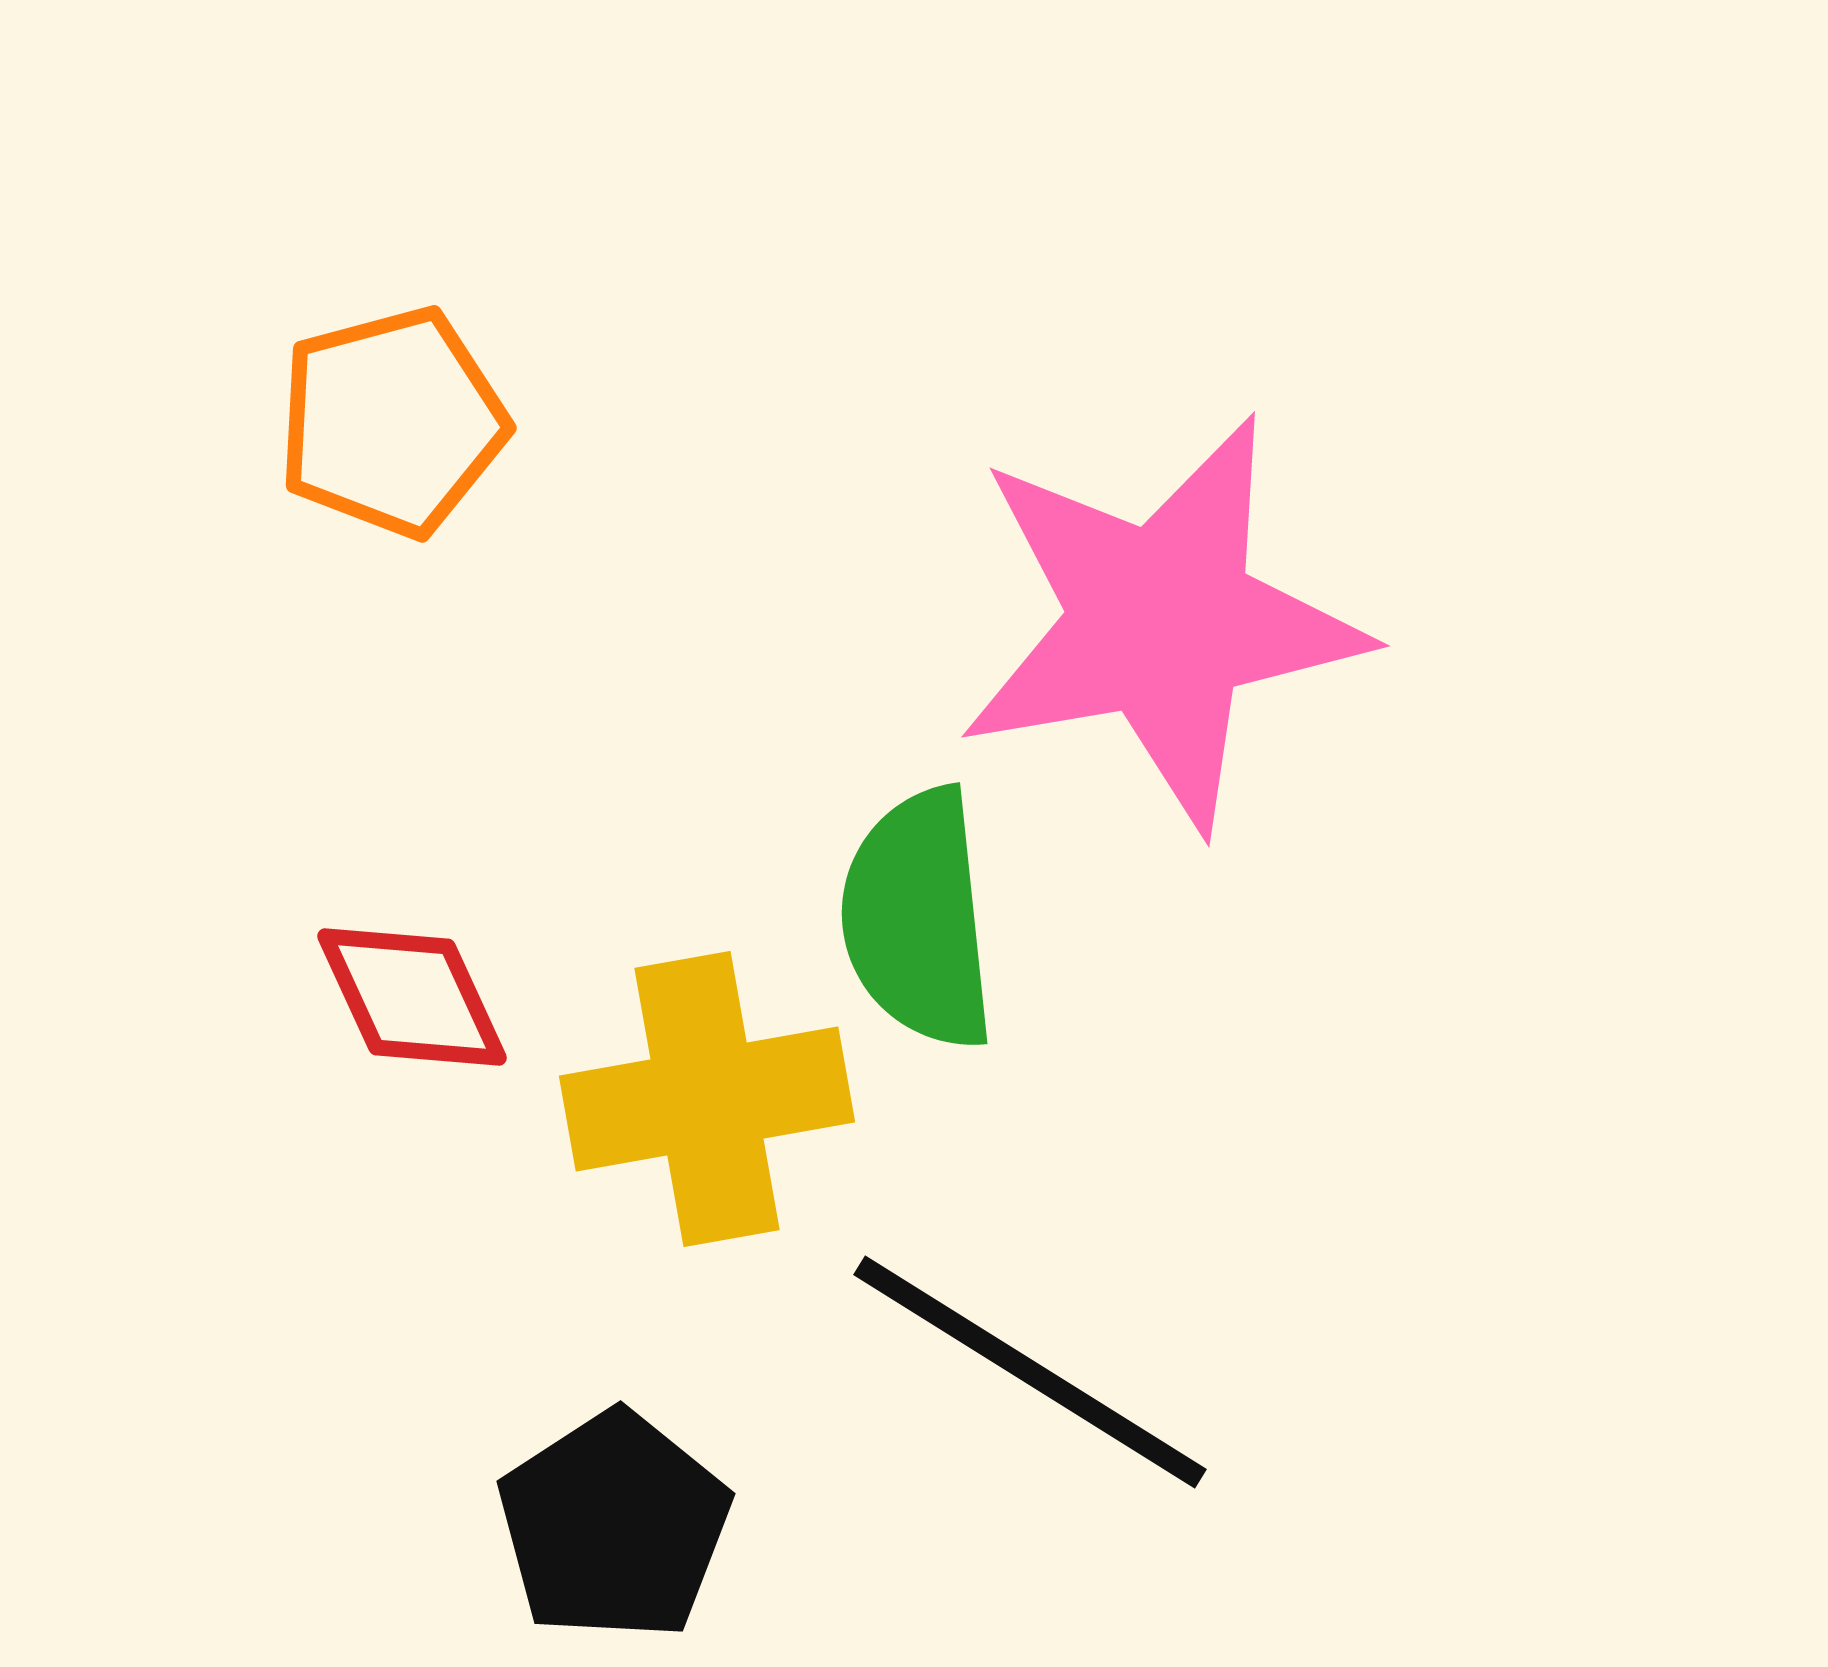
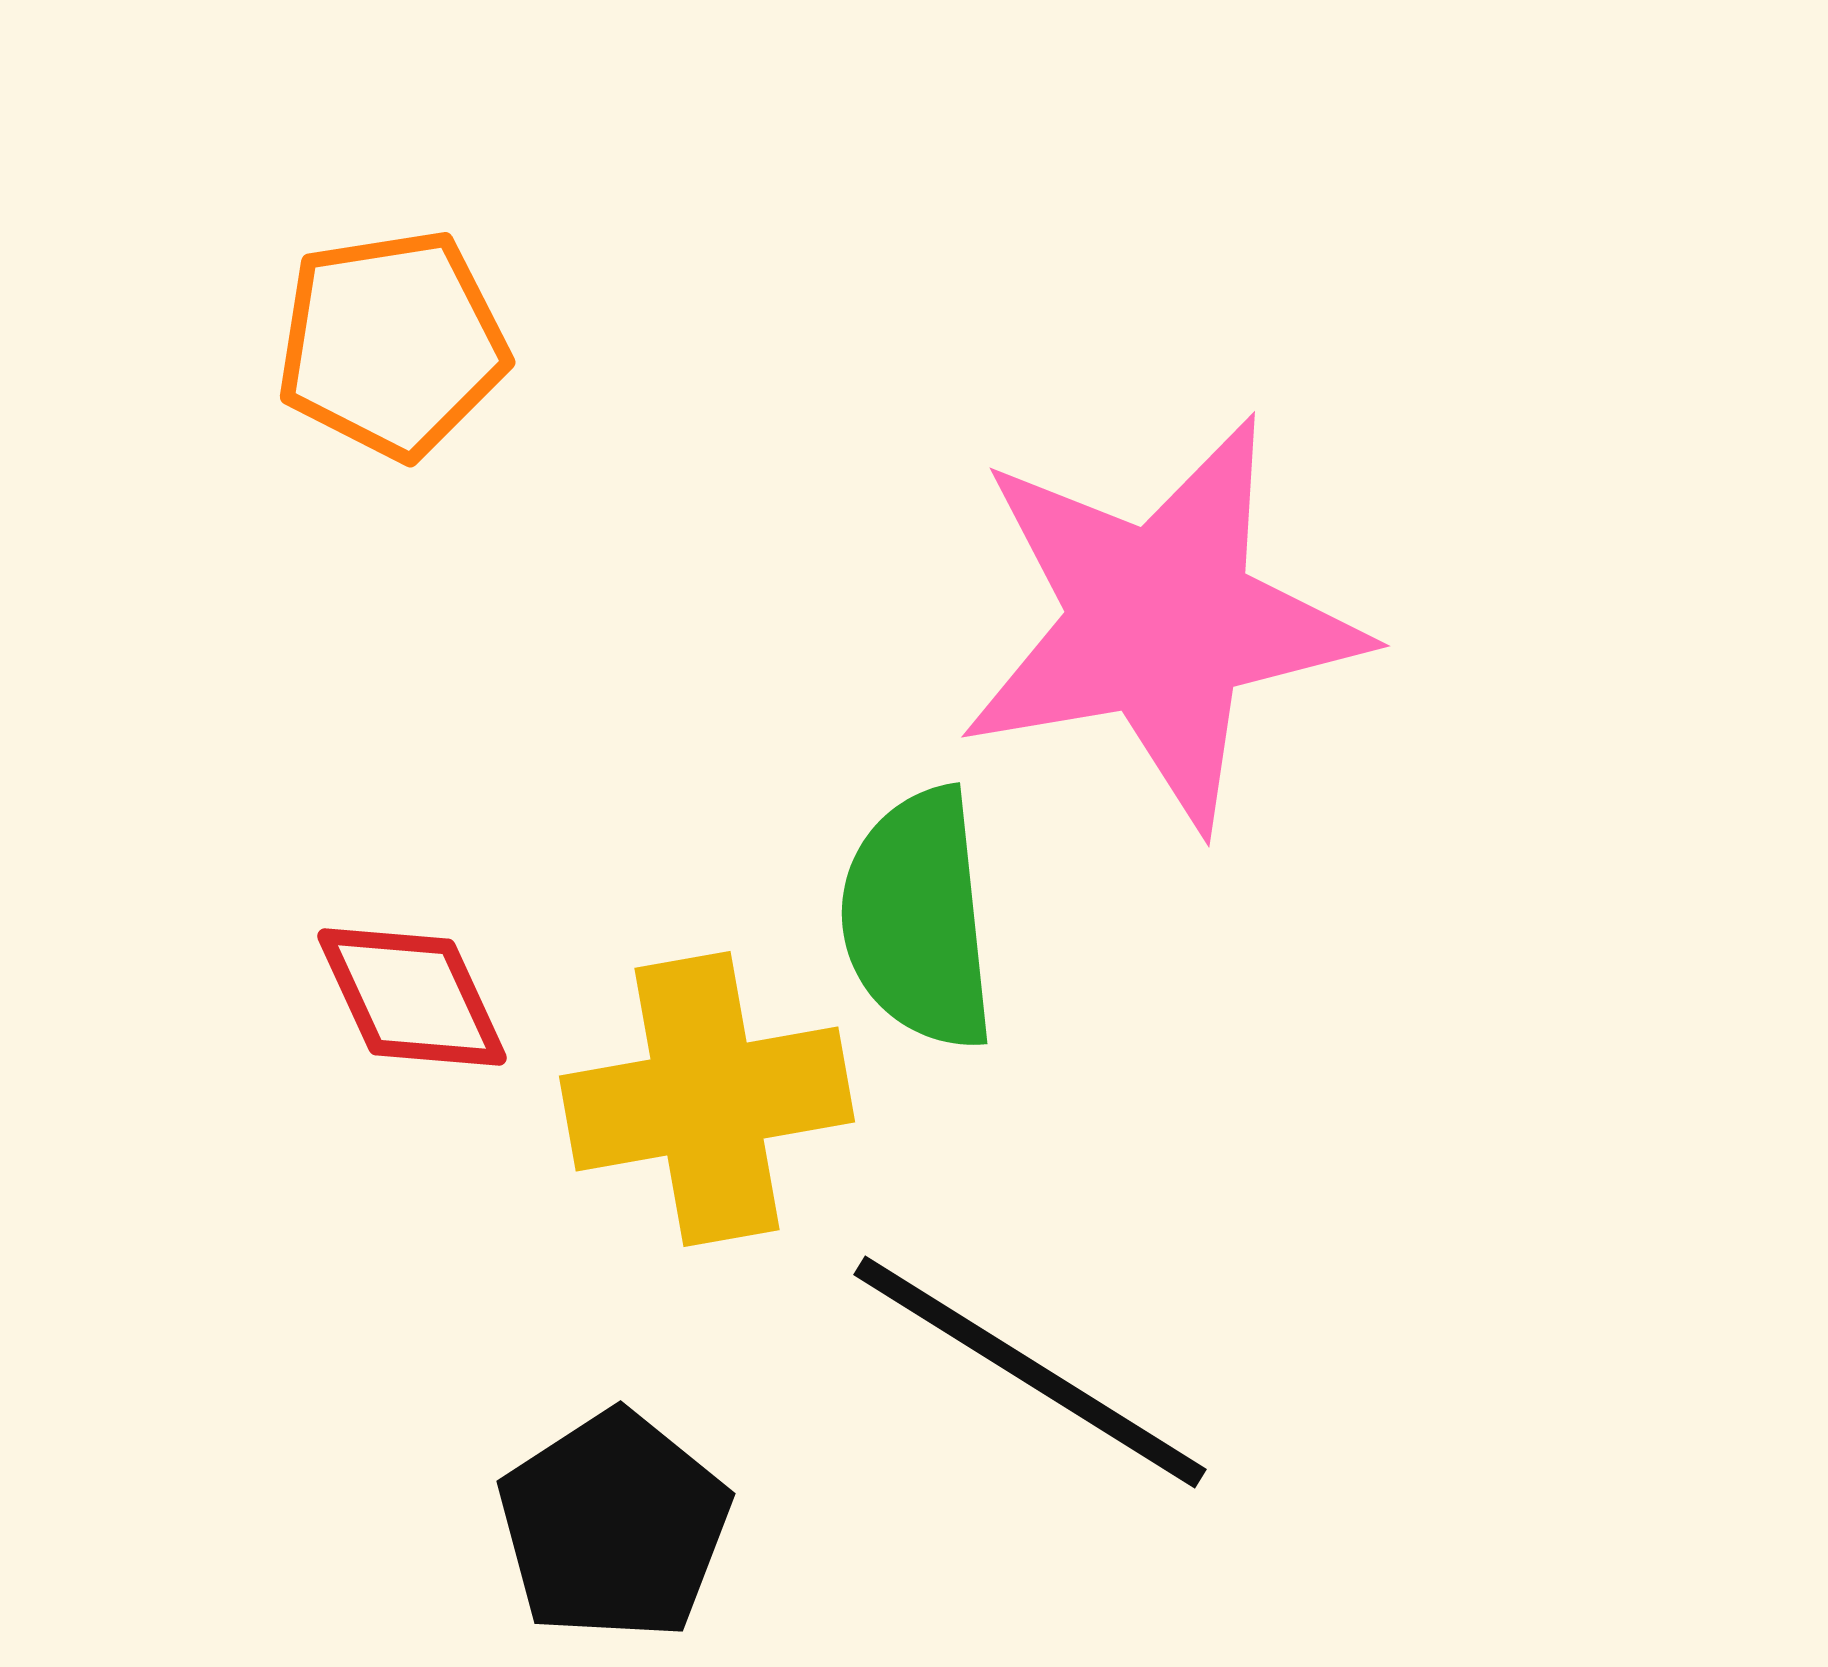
orange pentagon: moved 78 px up; rotated 6 degrees clockwise
